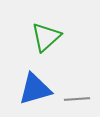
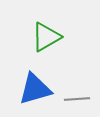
green triangle: rotated 12 degrees clockwise
